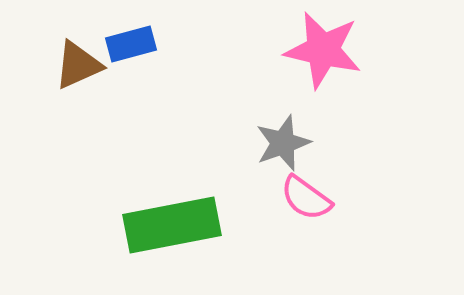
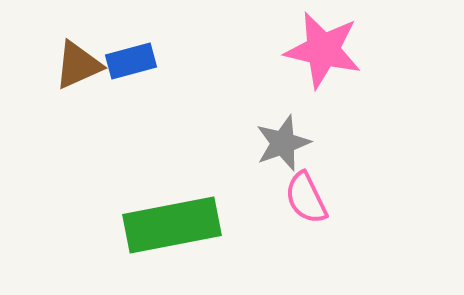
blue rectangle: moved 17 px down
pink semicircle: rotated 28 degrees clockwise
